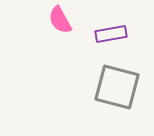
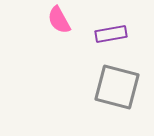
pink semicircle: moved 1 px left
